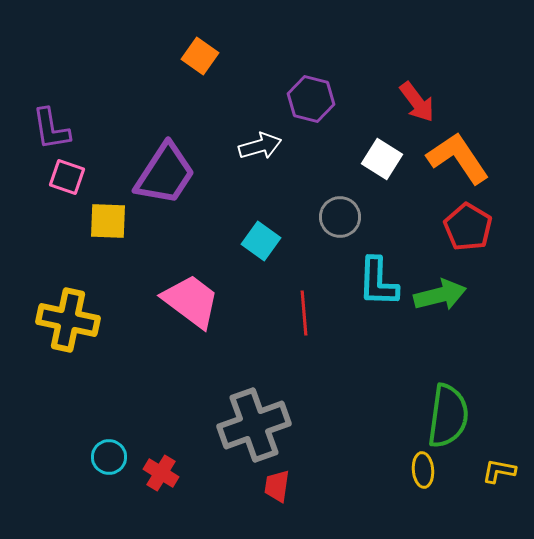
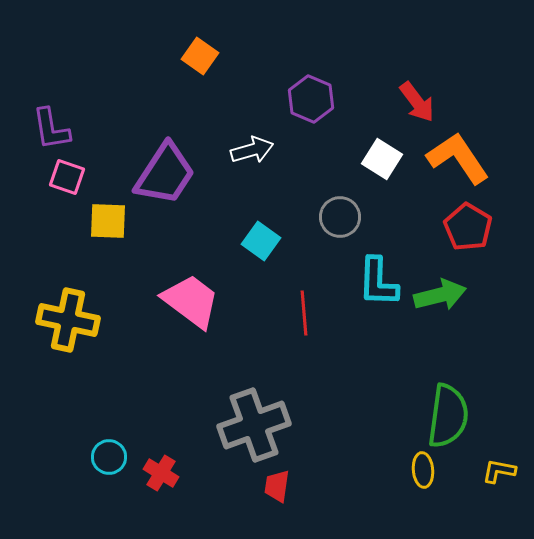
purple hexagon: rotated 9 degrees clockwise
white arrow: moved 8 px left, 4 px down
